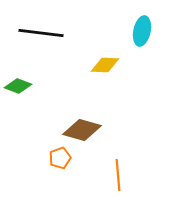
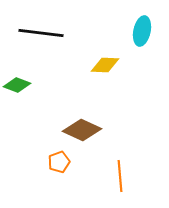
green diamond: moved 1 px left, 1 px up
brown diamond: rotated 9 degrees clockwise
orange pentagon: moved 1 px left, 4 px down
orange line: moved 2 px right, 1 px down
